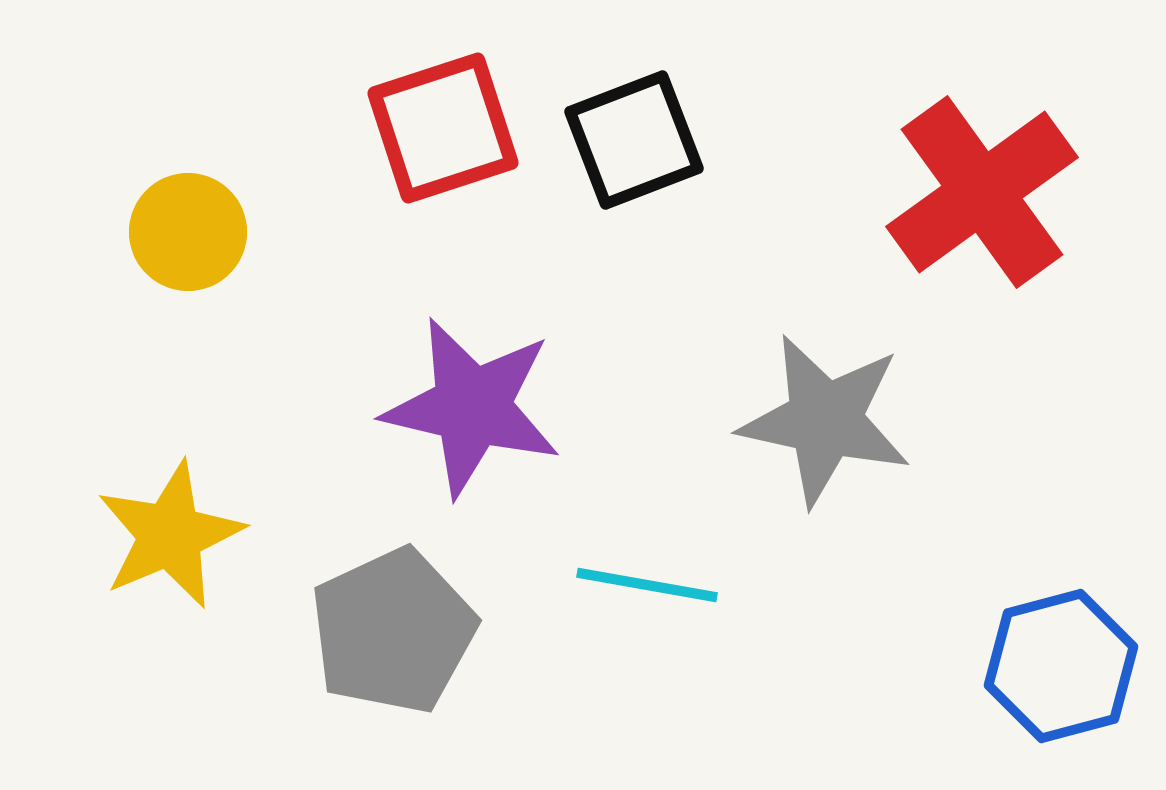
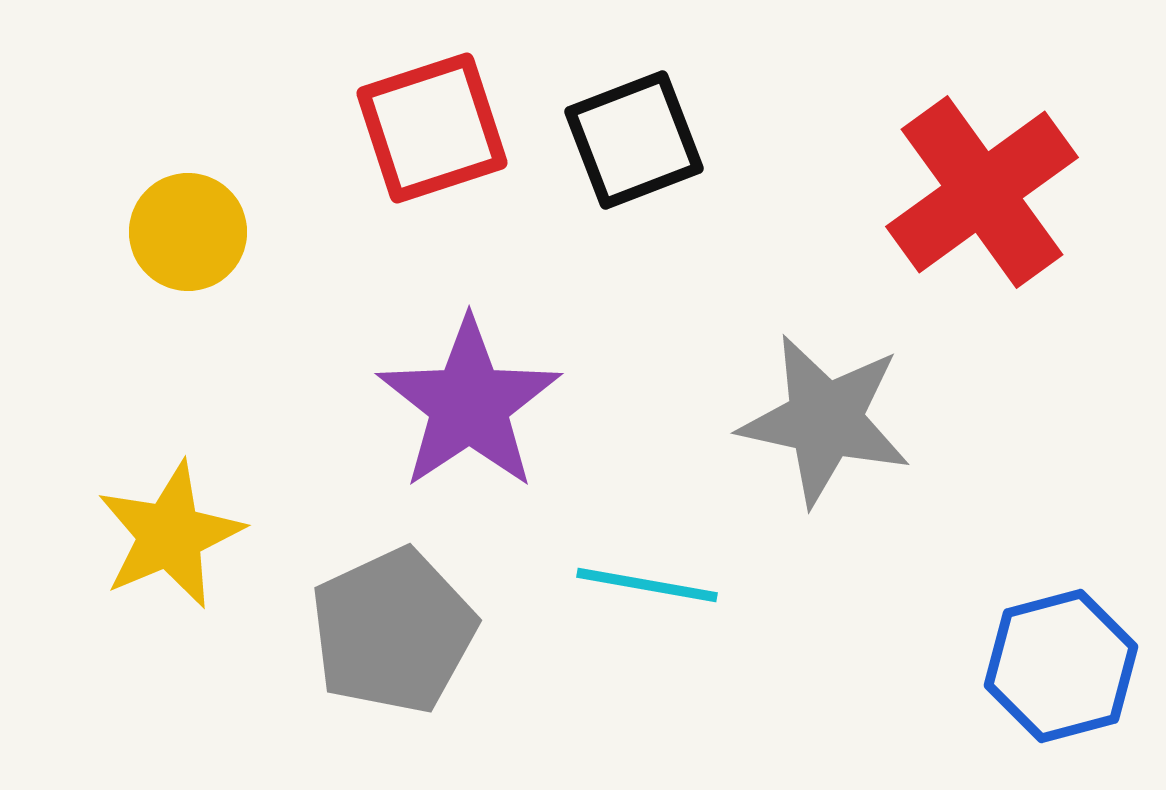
red square: moved 11 px left
purple star: moved 3 px left, 3 px up; rotated 25 degrees clockwise
